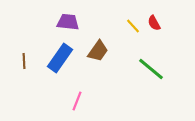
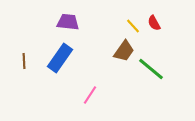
brown trapezoid: moved 26 px right
pink line: moved 13 px right, 6 px up; rotated 12 degrees clockwise
